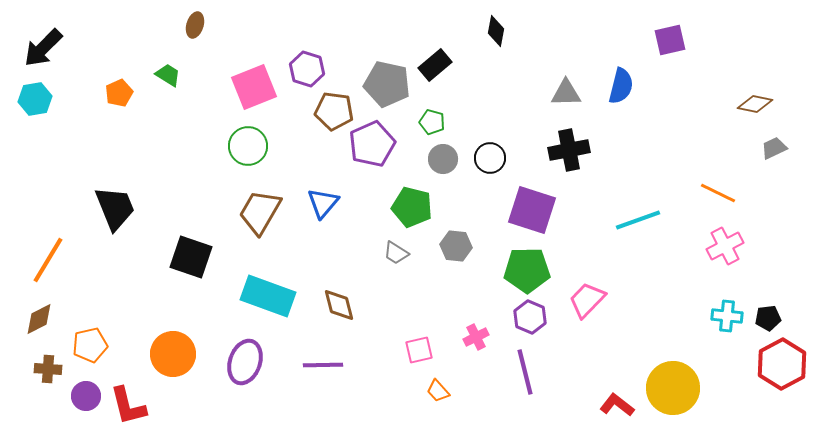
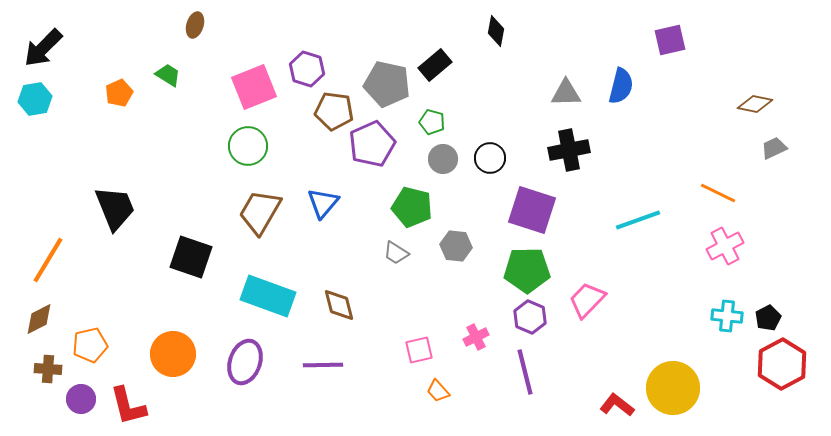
black pentagon at (768, 318): rotated 20 degrees counterclockwise
purple circle at (86, 396): moved 5 px left, 3 px down
